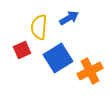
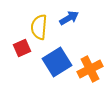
red square: moved 2 px up
blue square: moved 1 px left, 4 px down
orange cross: moved 2 px up
